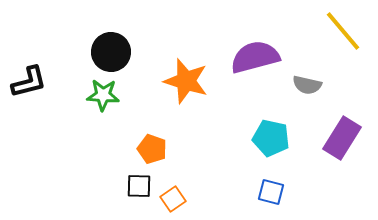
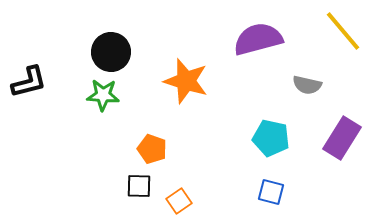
purple semicircle: moved 3 px right, 18 px up
orange square: moved 6 px right, 2 px down
